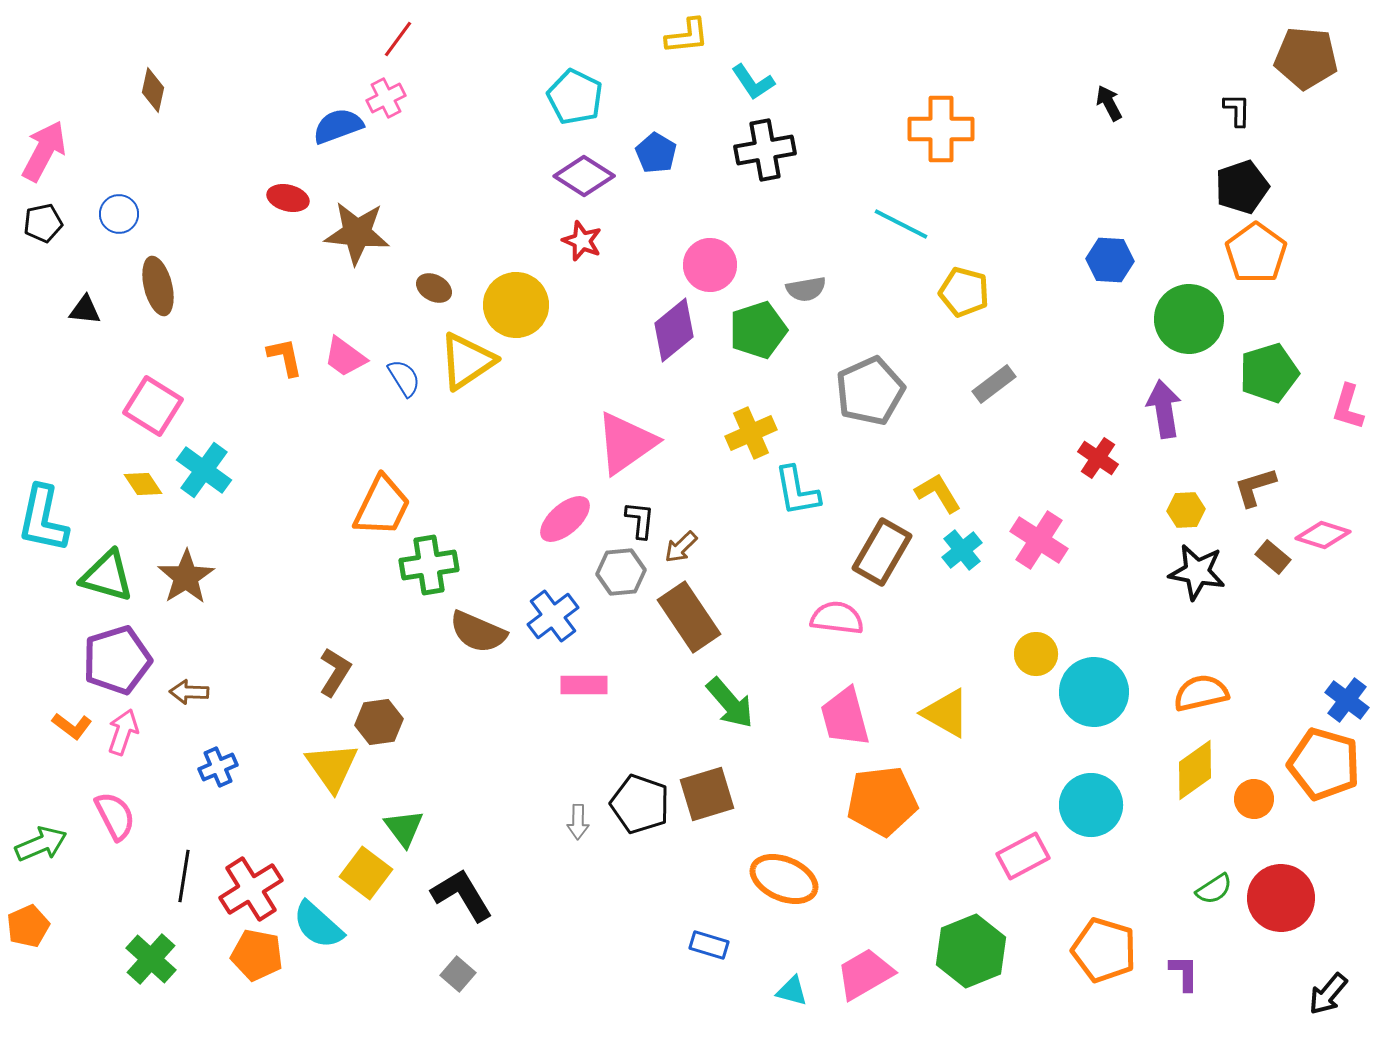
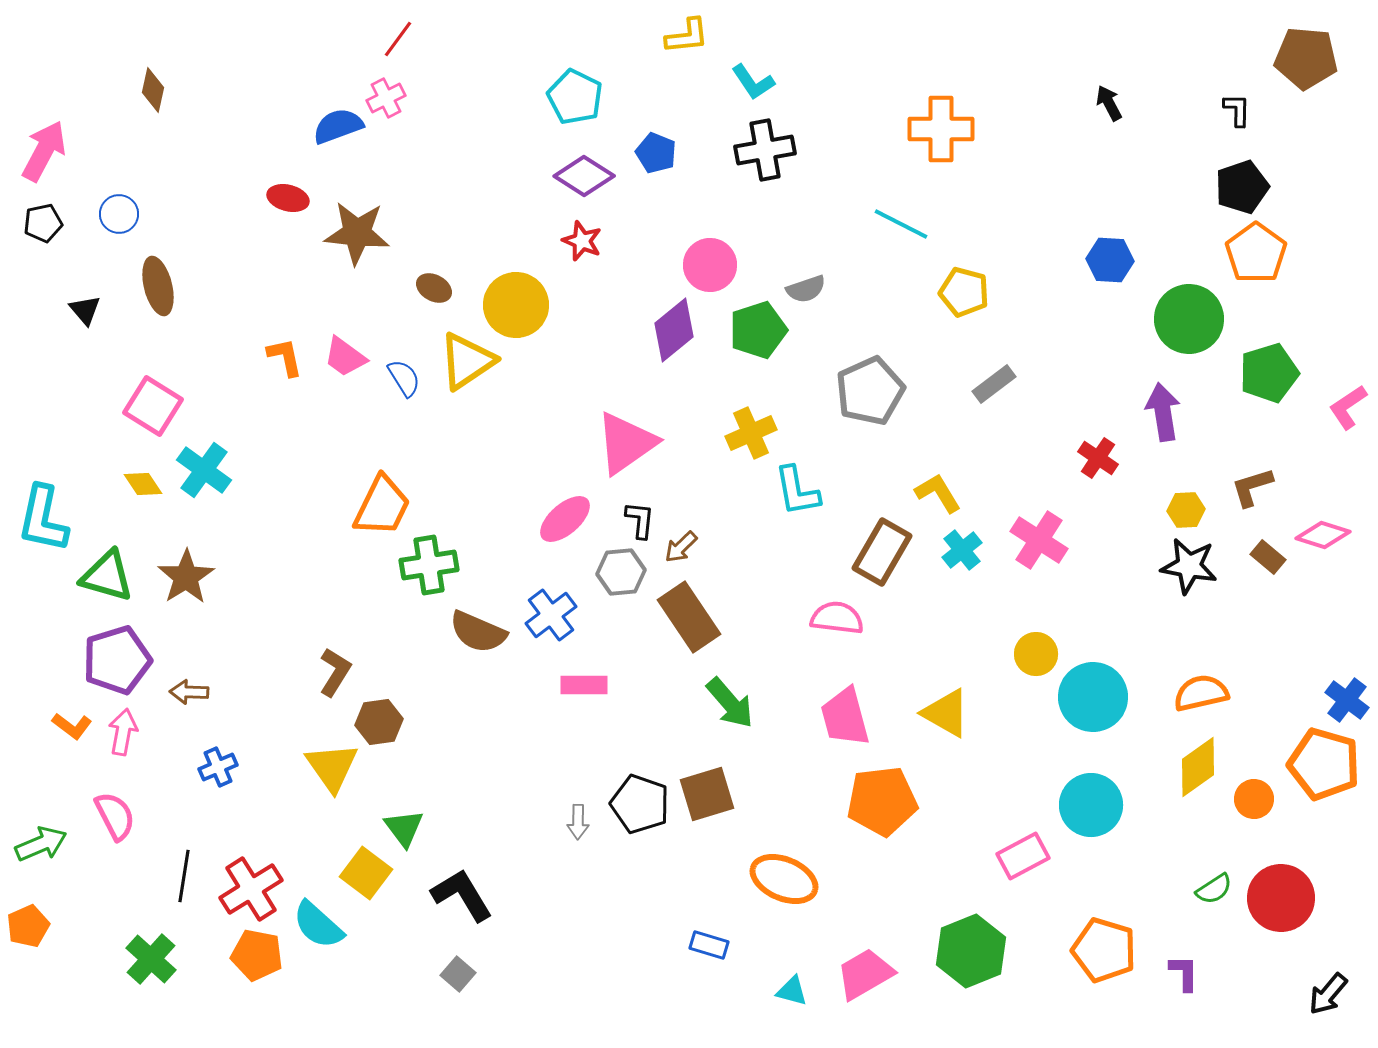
blue pentagon at (656, 153): rotated 9 degrees counterclockwise
gray semicircle at (806, 289): rotated 9 degrees counterclockwise
black triangle at (85, 310): rotated 44 degrees clockwise
pink L-shape at (1348, 407): rotated 39 degrees clockwise
purple arrow at (1164, 409): moved 1 px left, 3 px down
brown L-shape at (1255, 487): moved 3 px left
brown rectangle at (1273, 557): moved 5 px left
black star at (1197, 572): moved 8 px left, 6 px up
blue cross at (553, 616): moved 2 px left, 1 px up
cyan circle at (1094, 692): moved 1 px left, 5 px down
pink arrow at (123, 732): rotated 9 degrees counterclockwise
yellow diamond at (1195, 770): moved 3 px right, 3 px up
